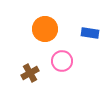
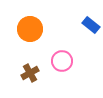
orange circle: moved 15 px left
blue rectangle: moved 1 px right, 8 px up; rotated 30 degrees clockwise
